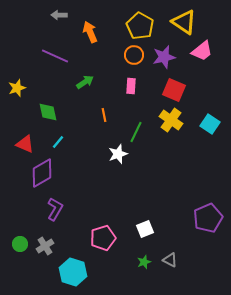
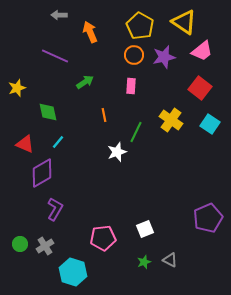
red square: moved 26 px right, 2 px up; rotated 15 degrees clockwise
white star: moved 1 px left, 2 px up
pink pentagon: rotated 10 degrees clockwise
